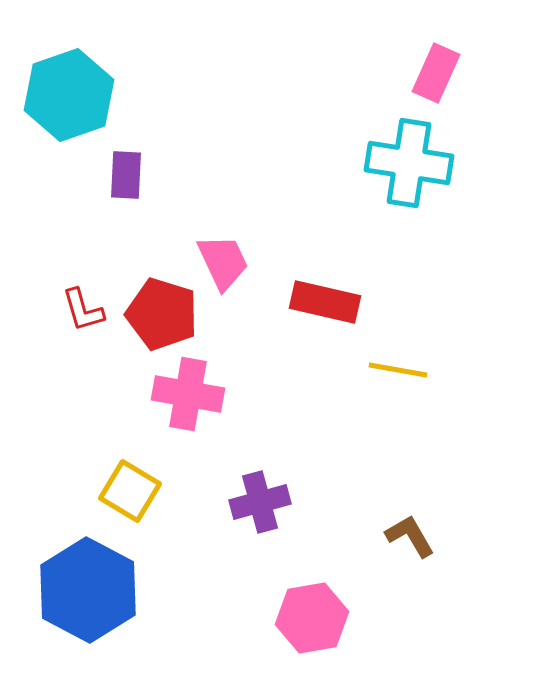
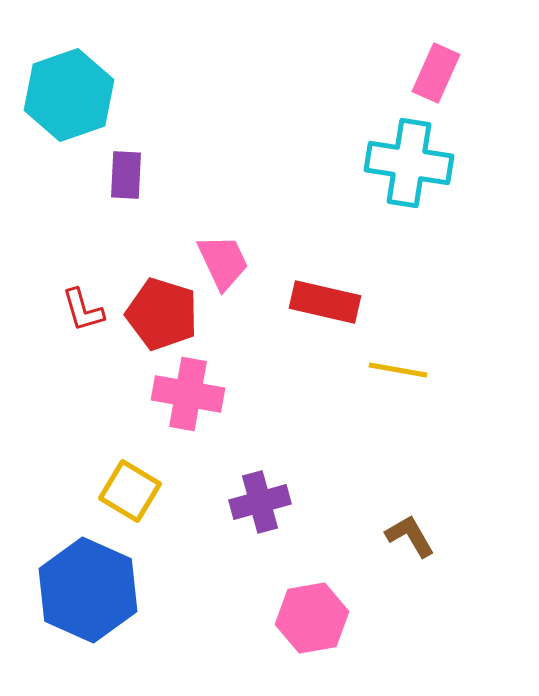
blue hexagon: rotated 4 degrees counterclockwise
